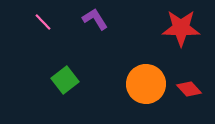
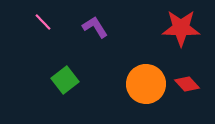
purple L-shape: moved 8 px down
red diamond: moved 2 px left, 5 px up
